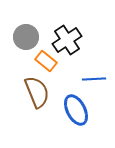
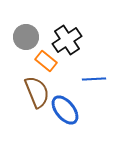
blue ellipse: moved 11 px left; rotated 12 degrees counterclockwise
